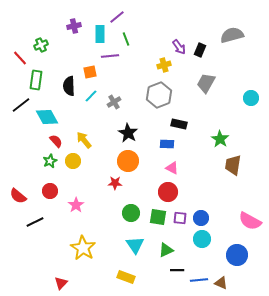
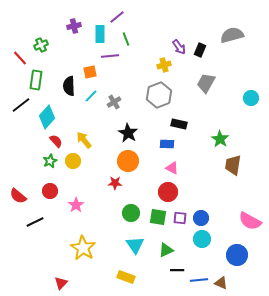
cyan diamond at (47, 117): rotated 70 degrees clockwise
